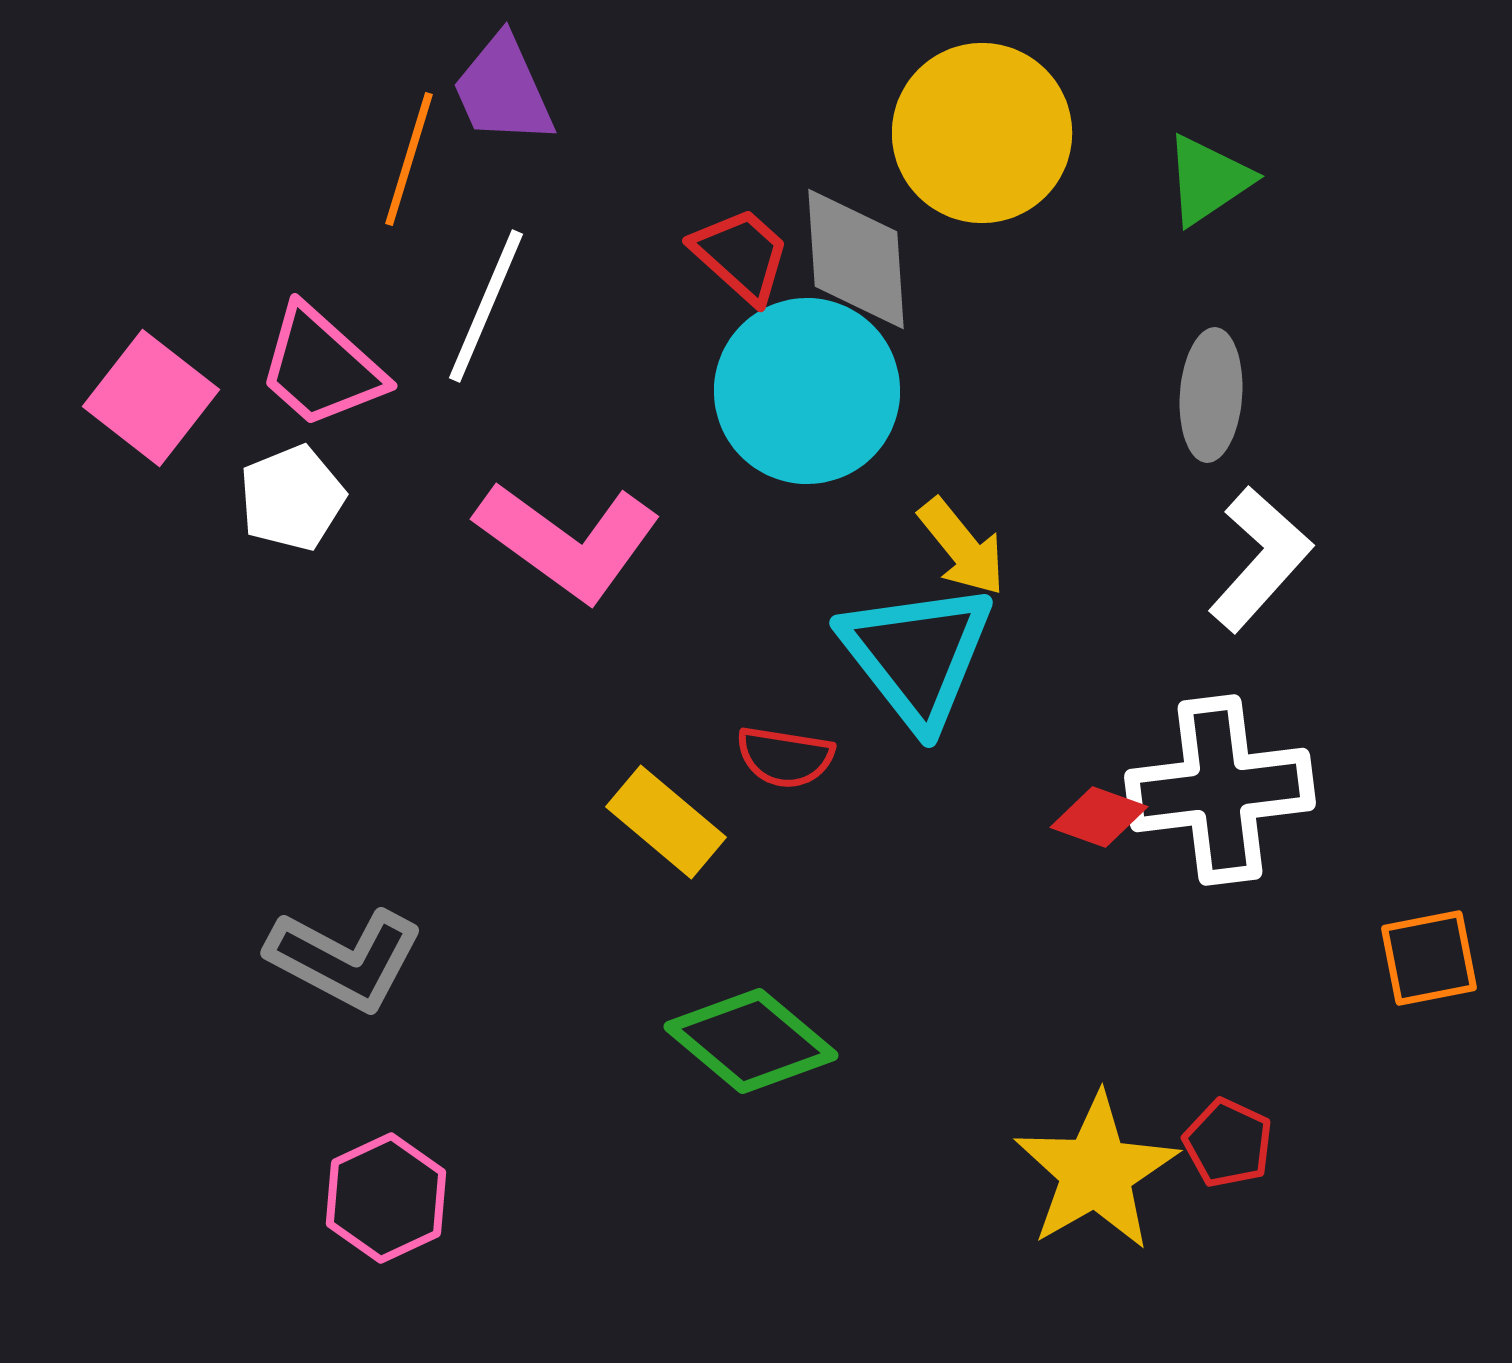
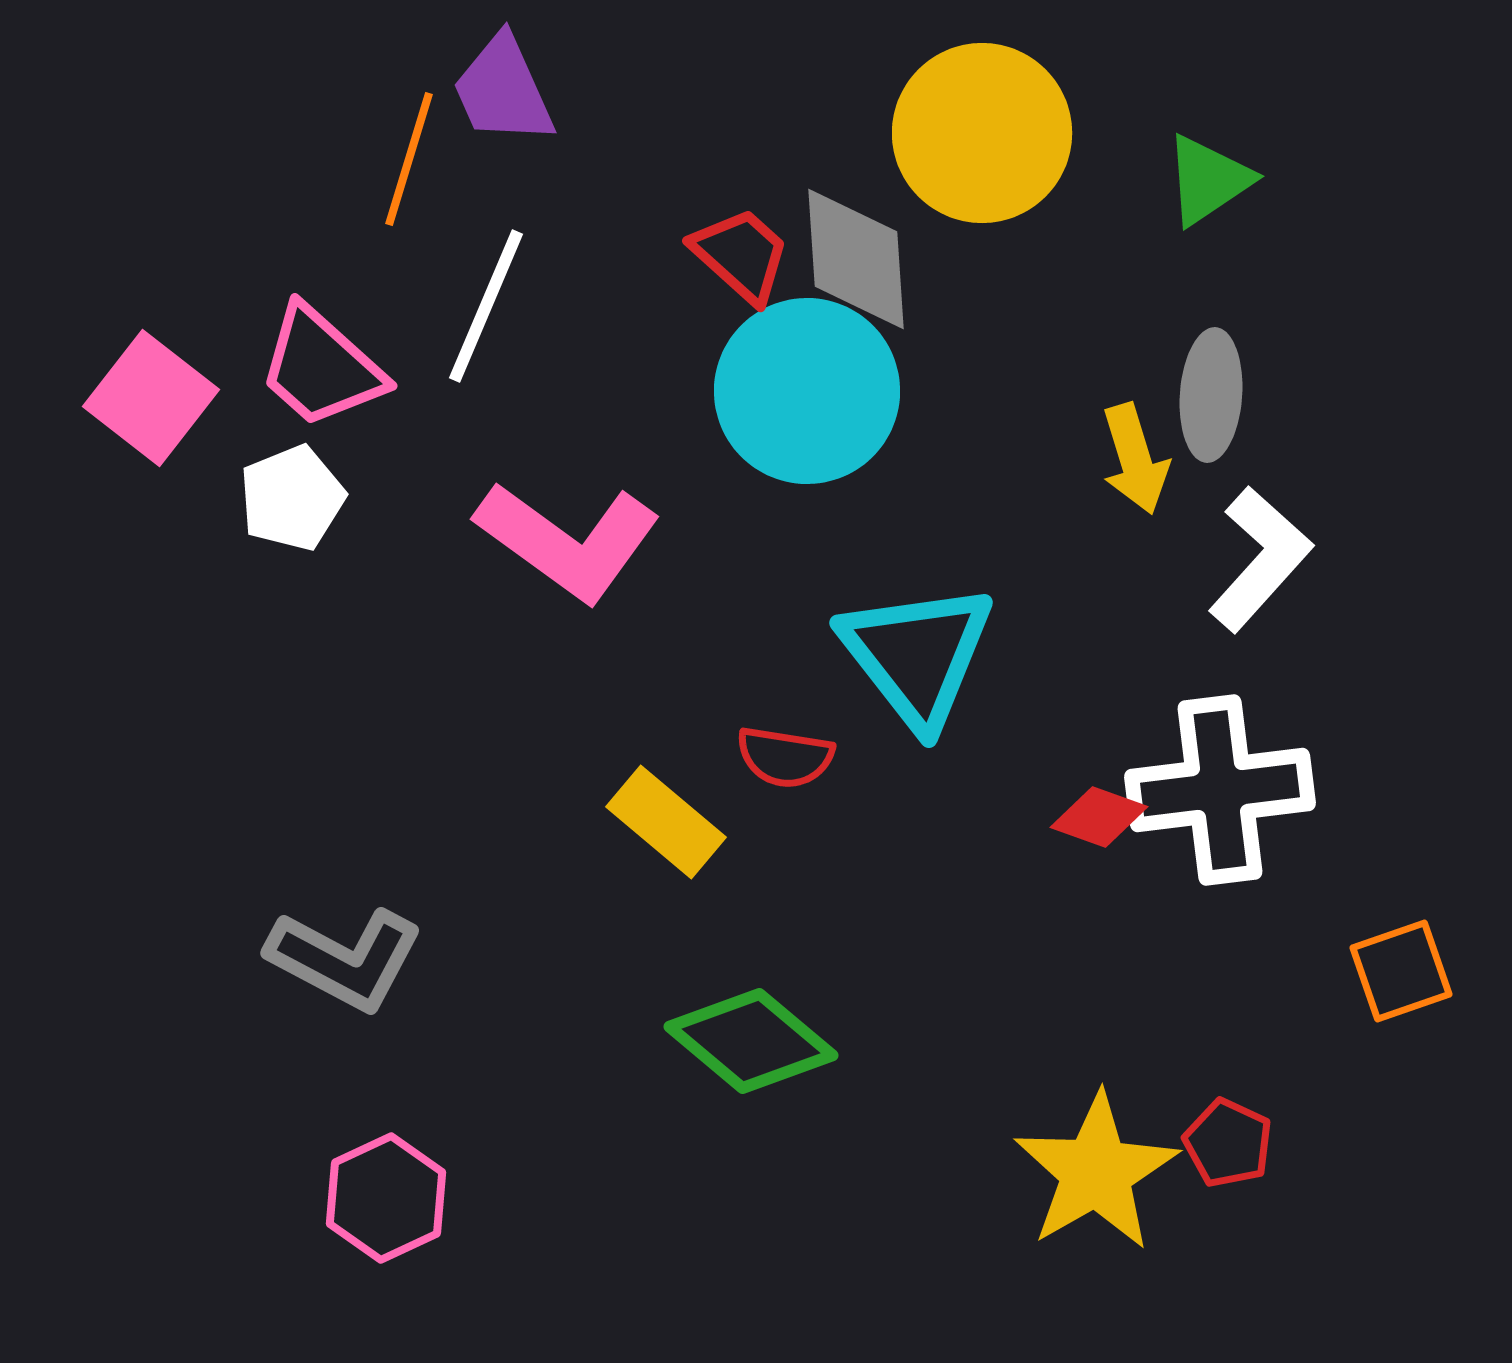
yellow arrow: moved 173 px right, 88 px up; rotated 22 degrees clockwise
orange square: moved 28 px left, 13 px down; rotated 8 degrees counterclockwise
